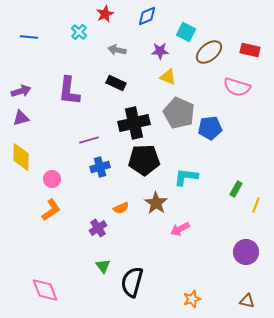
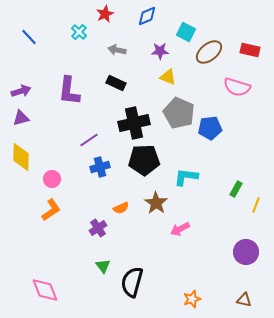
blue line: rotated 42 degrees clockwise
purple line: rotated 18 degrees counterclockwise
brown triangle: moved 3 px left, 1 px up
